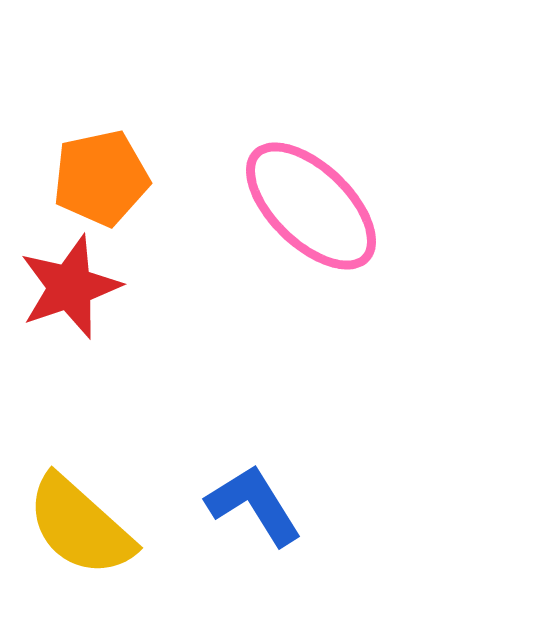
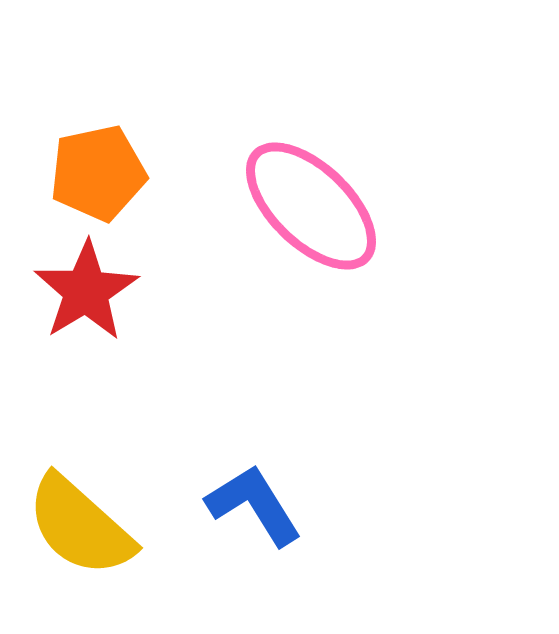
orange pentagon: moved 3 px left, 5 px up
red star: moved 16 px right, 4 px down; rotated 12 degrees counterclockwise
